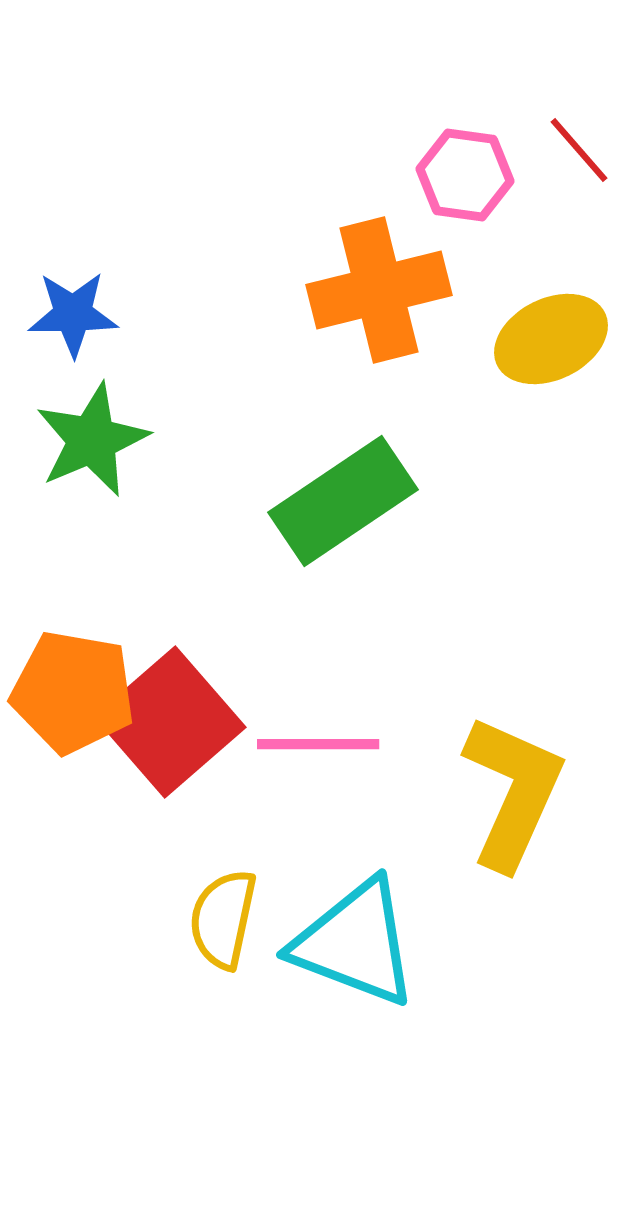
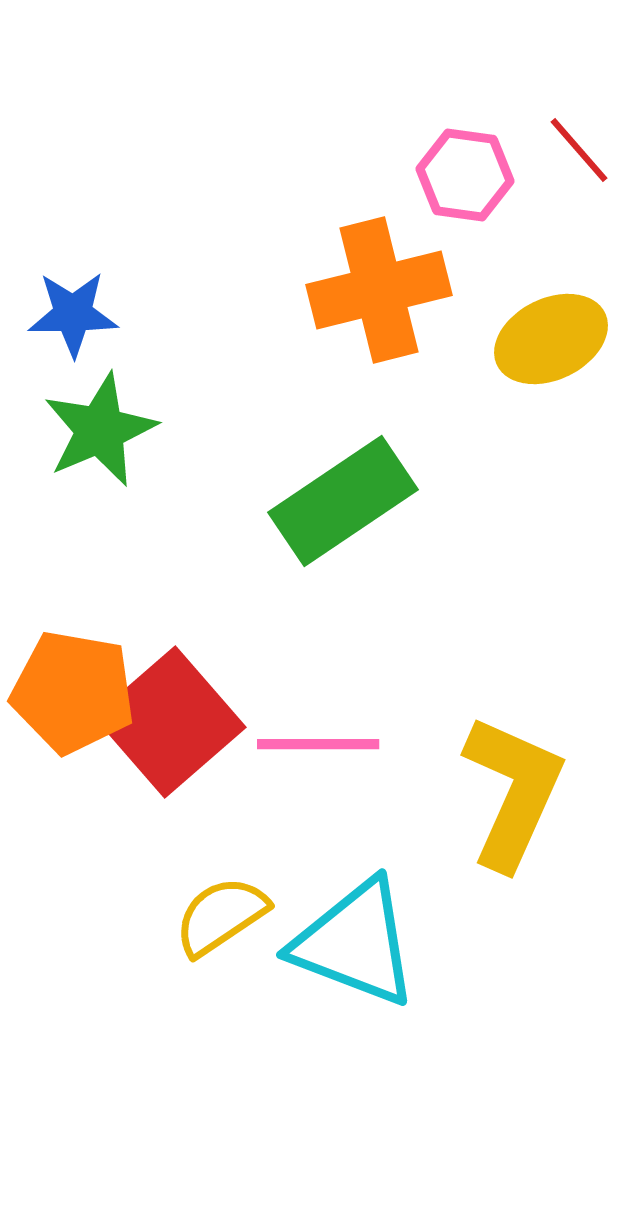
green star: moved 8 px right, 10 px up
yellow semicircle: moved 2 px left, 3 px up; rotated 44 degrees clockwise
